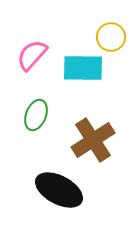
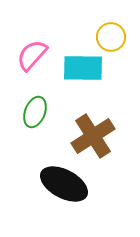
green ellipse: moved 1 px left, 3 px up
brown cross: moved 4 px up
black ellipse: moved 5 px right, 6 px up
